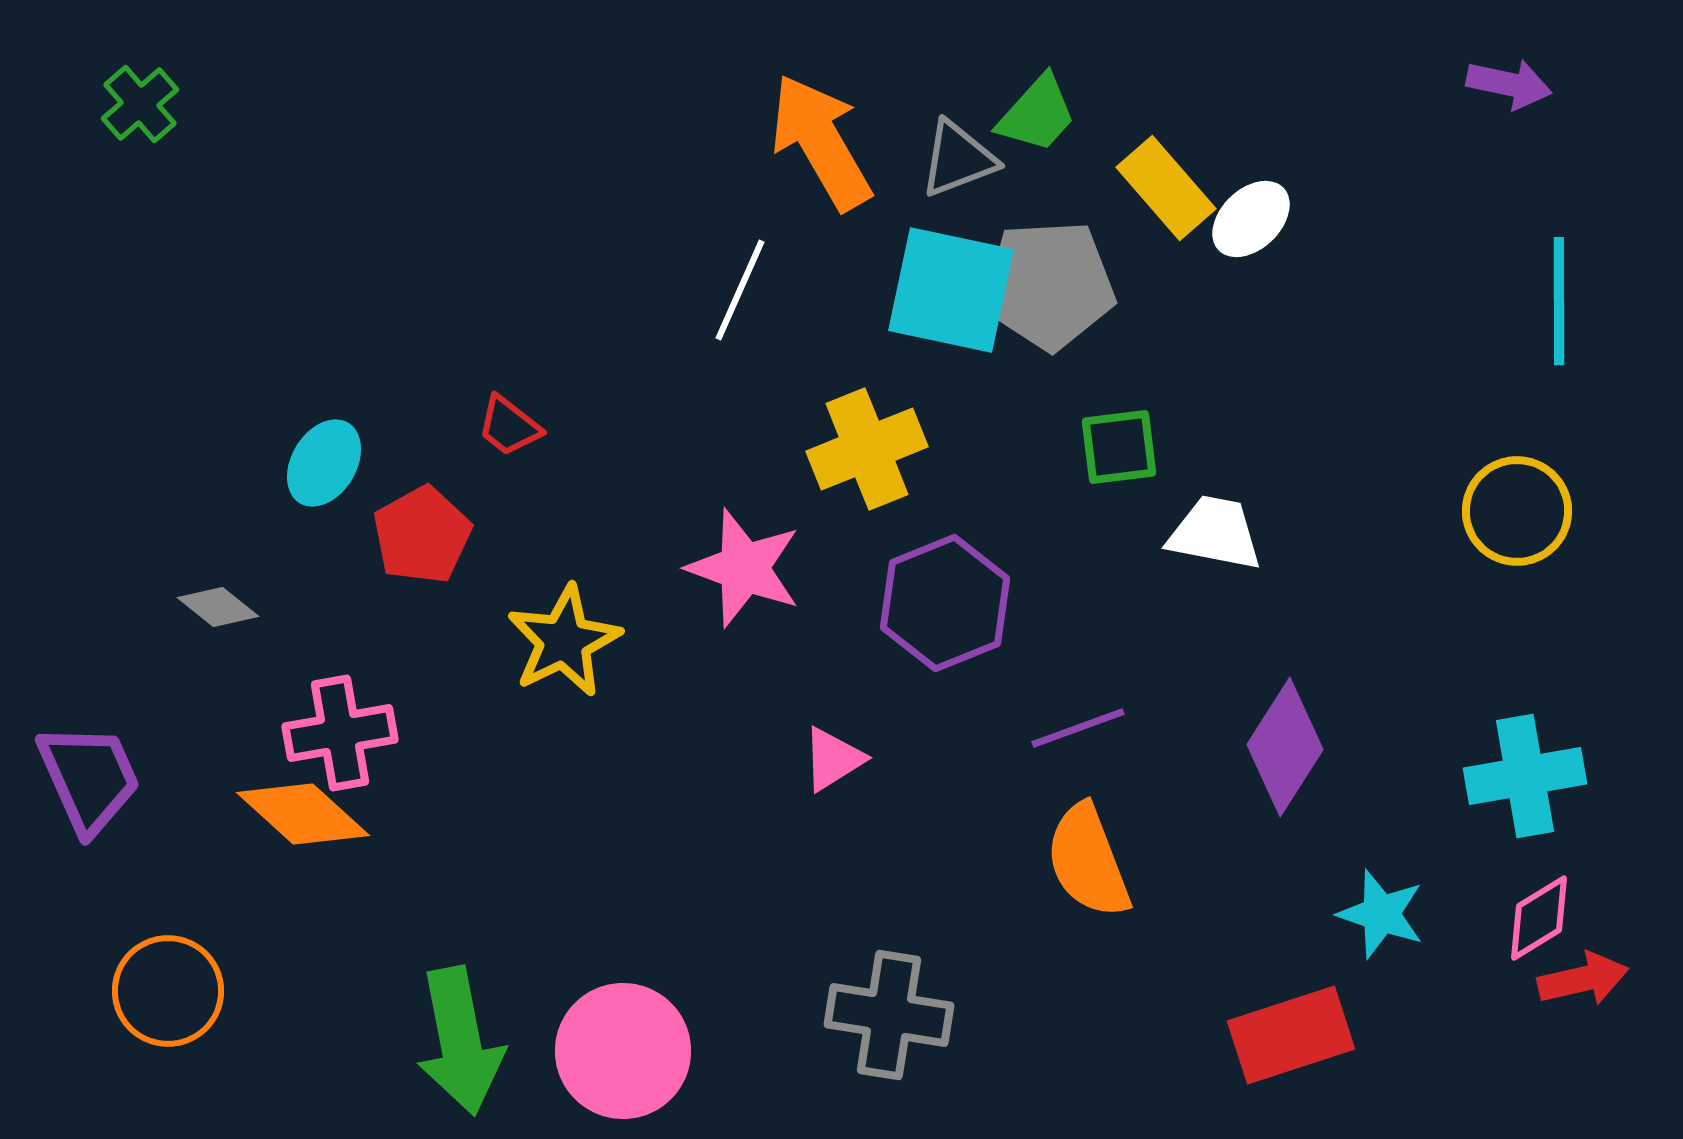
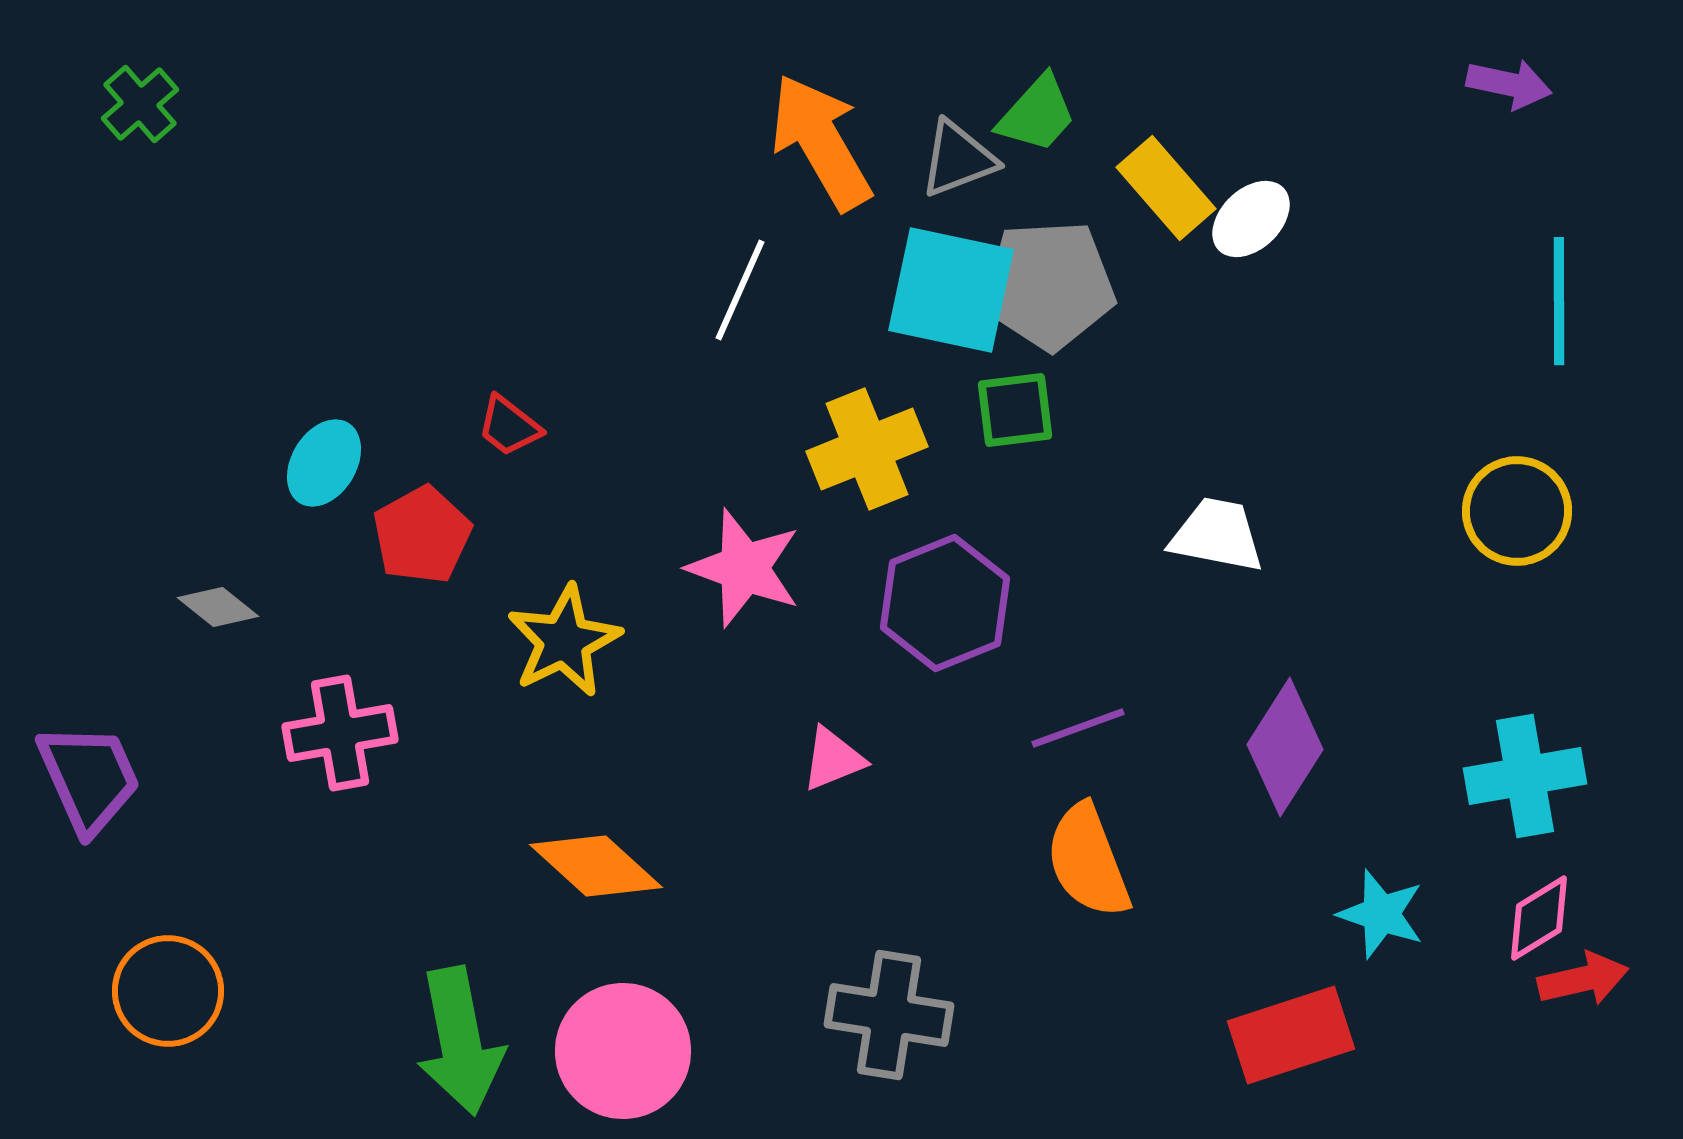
green square: moved 104 px left, 37 px up
white trapezoid: moved 2 px right, 2 px down
pink triangle: rotated 10 degrees clockwise
orange diamond: moved 293 px right, 52 px down
